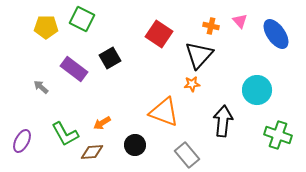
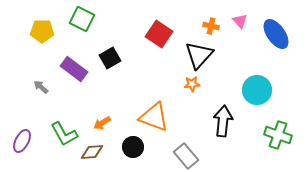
yellow pentagon: moved 4 px left, 4 px down
orange triangle: moved 10 px left, 5 px down
green L-shape: moved 1 px left
black circle: moved 2 px left, 2 px down
gray rectangle: moved 1 px left, 1 px down
